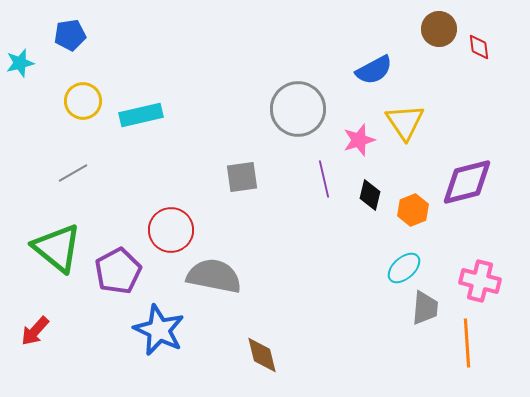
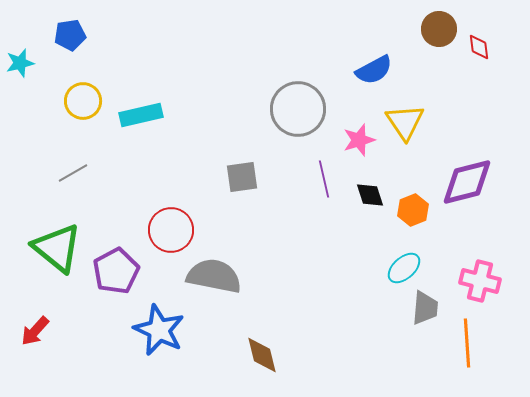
black diamond: rotated 32 degrees counterclockwise
purple pentagon: moved 2 px left
